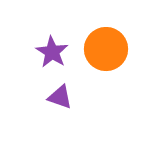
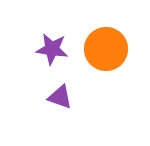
purple star: moved 3 px up; rotated 24 degrees counterclockwise
